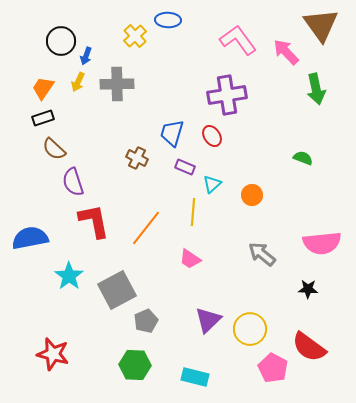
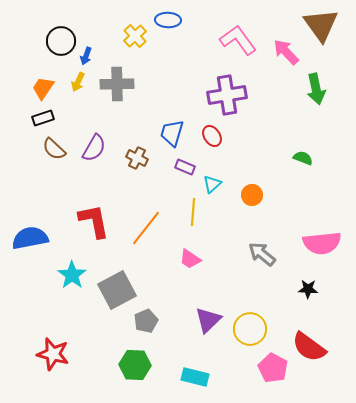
purple semicircle: moved 21 px right, 34 px up; rotated 132 degrees counterclockwise
cyan star: moved 3 px right, 1 px up
